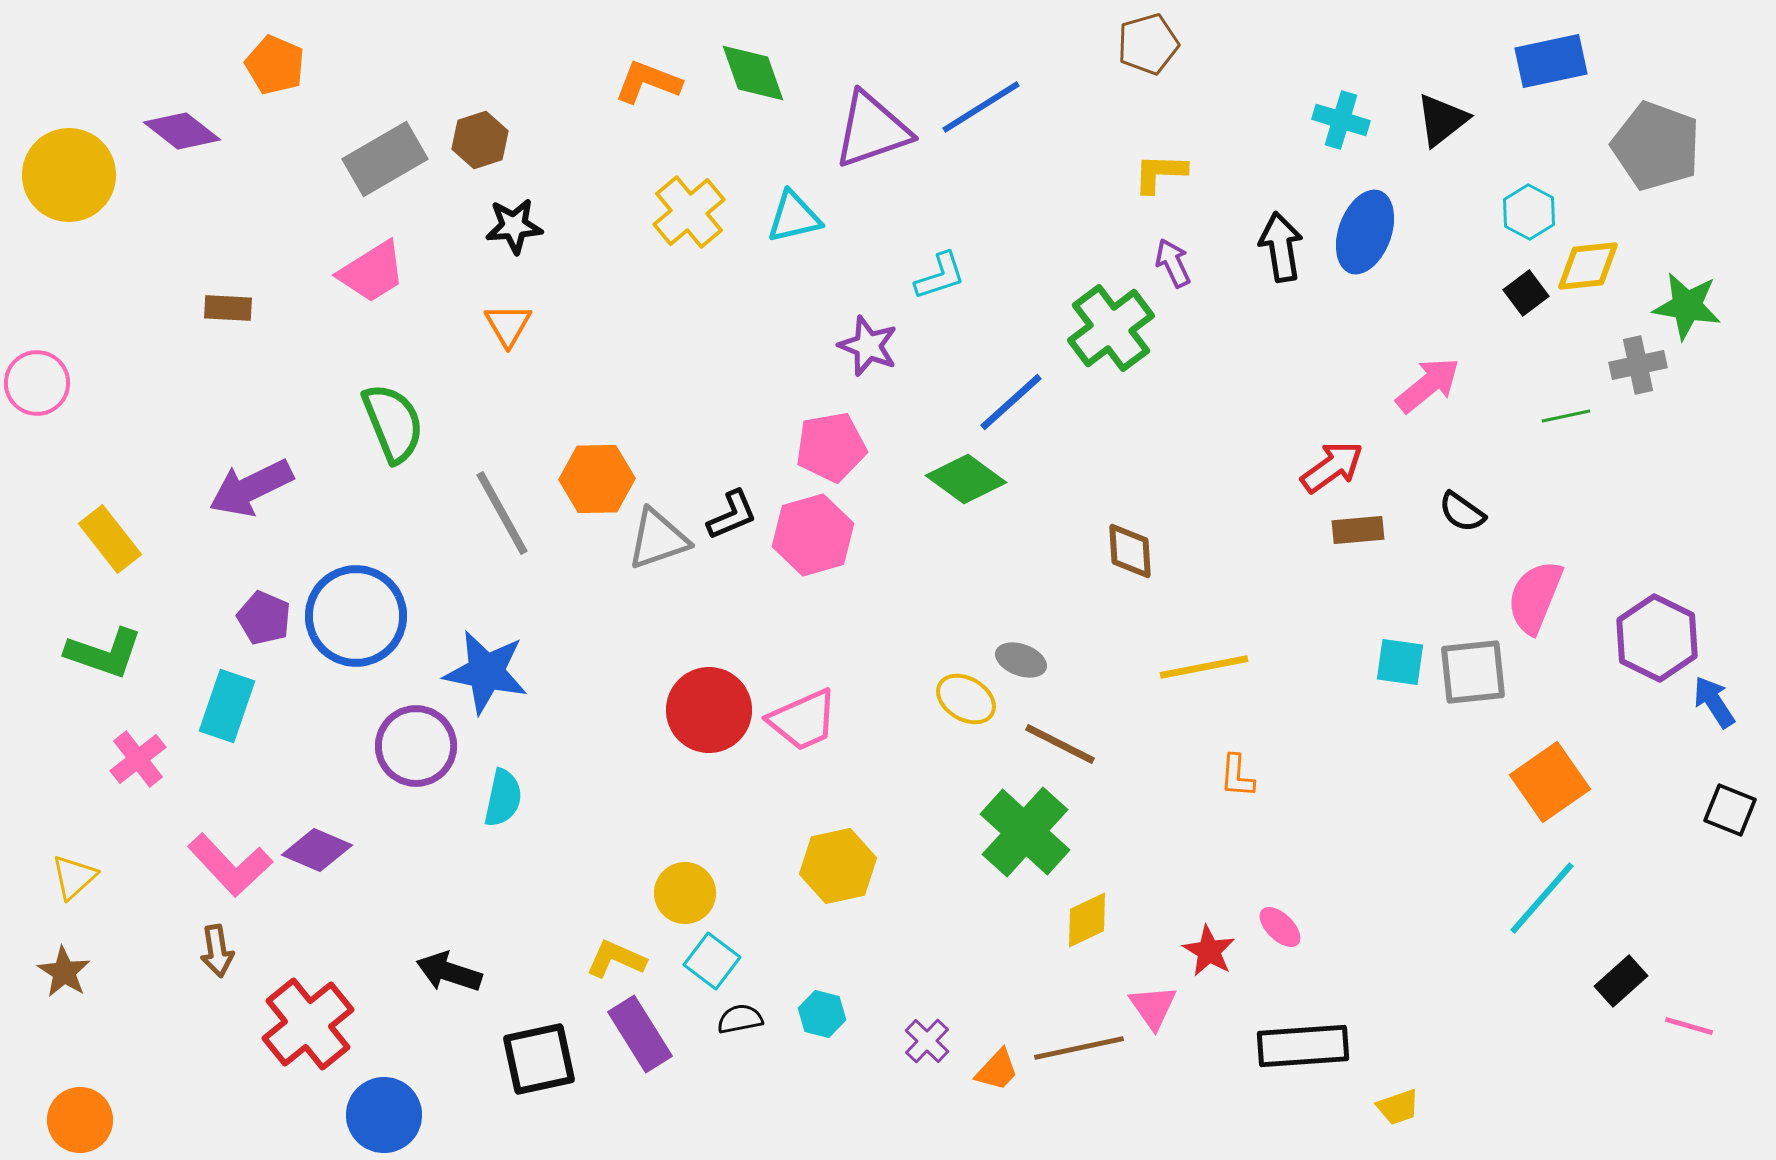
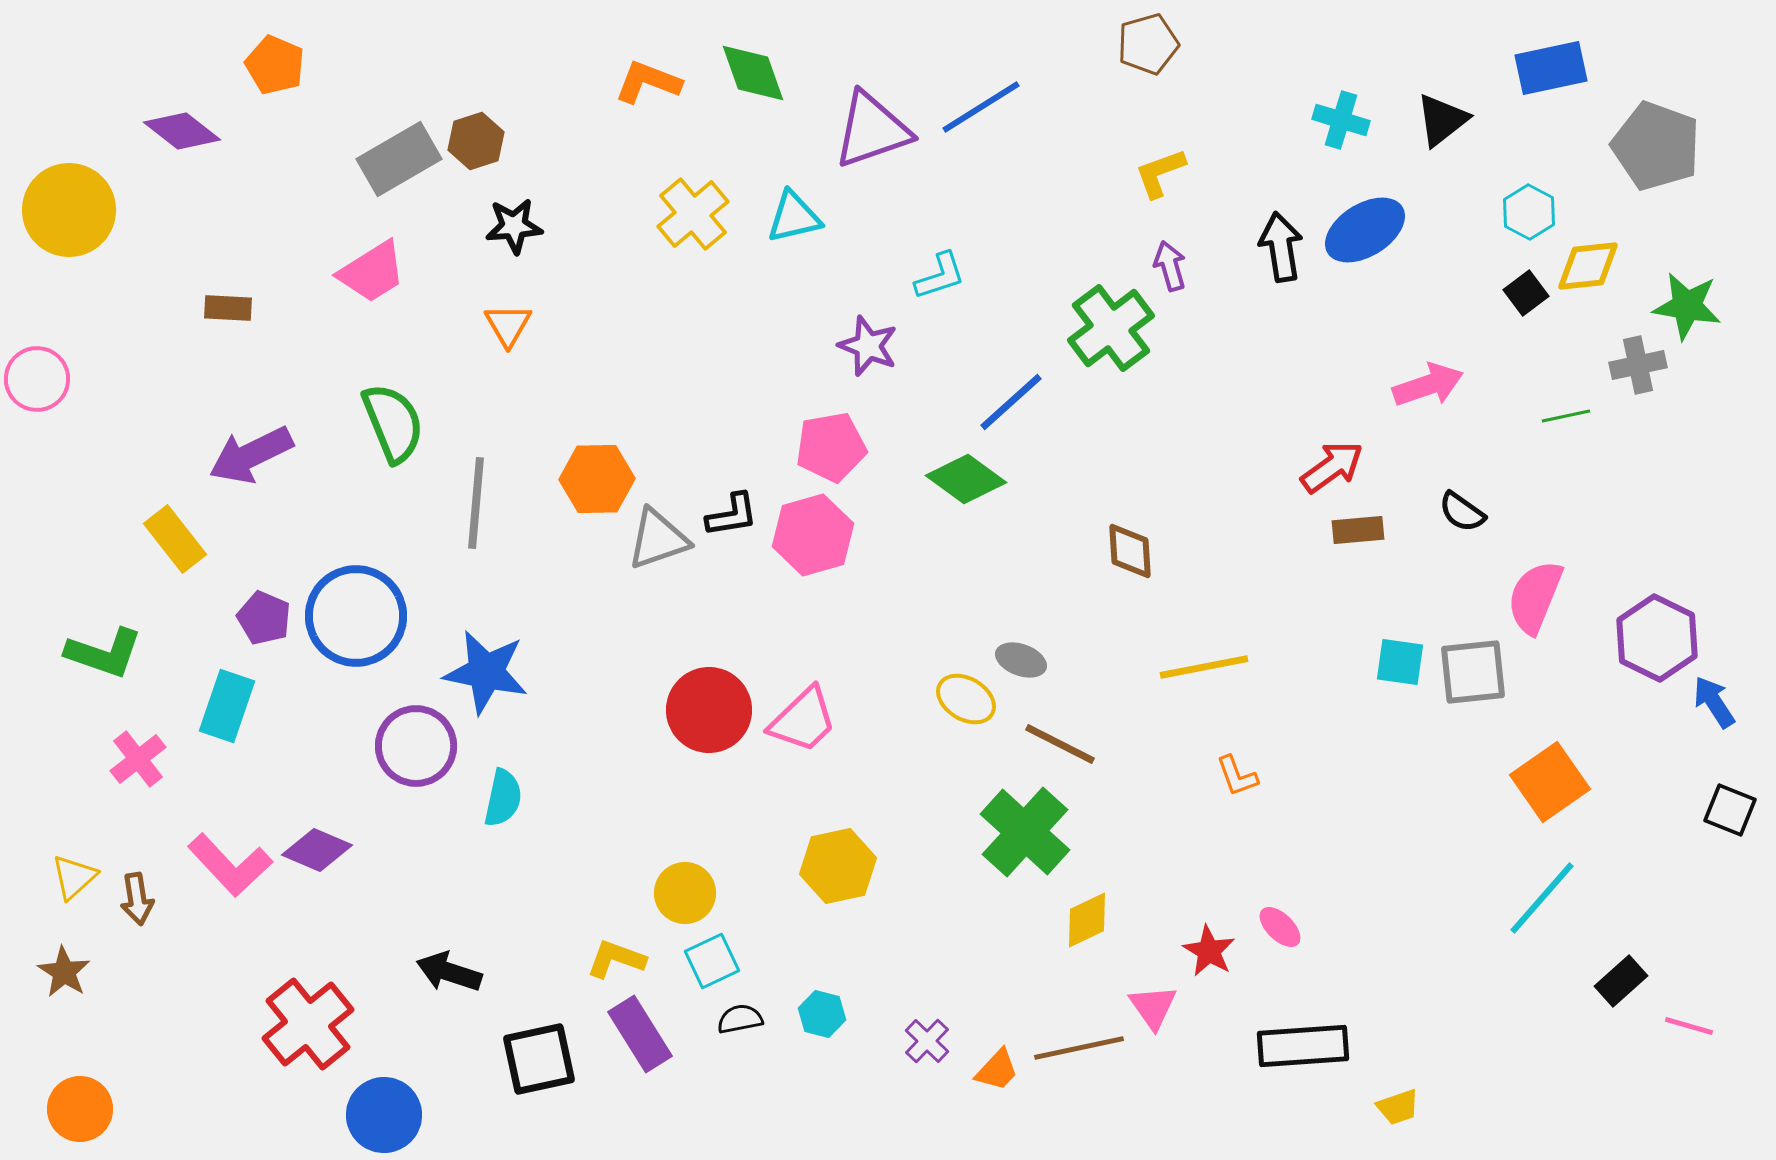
blue rectangle at (1551, 61): moved 7 px down
brown hexagon at (480, 140): moved 4 px left, 1 px down
gray rectangle at (385, 159): moved 14 px right
yellow L-shape at (1160, 173): rotated 22 degrees counterclockwise
yellow circle at (69, 175): moved 35 px down
yellow cross at (689, 212): moved 4 px right, 2 px down
blue ellipse at (1365, 232): moved 2 px up; rotated 38 degrees clockwise
purple arrow at (1173, 263): moved 3 px left, 3 px down; rotated 9 degrees clockwise
pink circle at (37, 383): moved 4 px up
pink arrow at (1428, 385): rotated 20 degrees clockwise
purple arrow at (251, 488): moved 33 px up
gray line at (502, 513): moved 26 px left, 10 px up; rotated 34 degrees clockwise
black L-shape at (732, 515): rotated 14 degrees clockwise
yellow rectangle at (110, 539): moved 65 px right
pink trapezoid at (803, 720): rotated 20 degrees counterclockwise
orange L-shape at (1237, 776): rotated 24 degrees counterclockwise
brown arrow at (217, 951): moved 80 px left, 52 px up
yellow L-shape at (616, 959): rotated 4 degrees counterclockwise
cyan square at (712, 961): rotated 28 degrees clockwise
orange circle at (80, 1120): moved 11 px up
